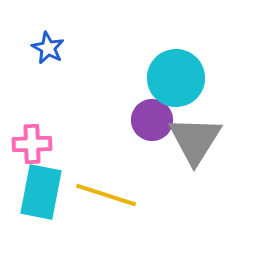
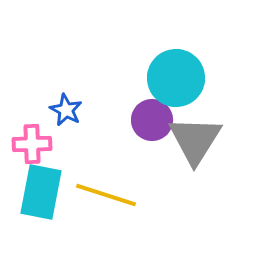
blue star: moved 18 px right, 62 px down
